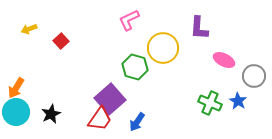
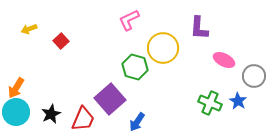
red trapezoid: moved 17 px left; rotated 12 degrees counterclockwise
